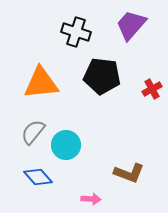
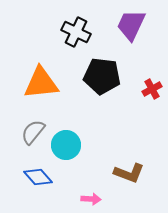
purple trapezoid: rotated 16 degrees counterclockwise
black cross: rotated 8 degrees clockwise
